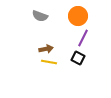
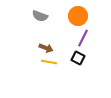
brown arrow: moved 1 px up; rotated 32 degrees clockwise
